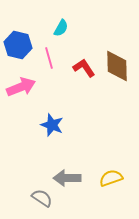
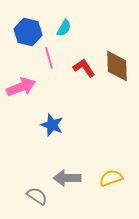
cyan semicircle: moved 3 px right
blue hexagon: moved 10 px right, 13 px up
gray semicircle: moved 5 px left, 2 px up
